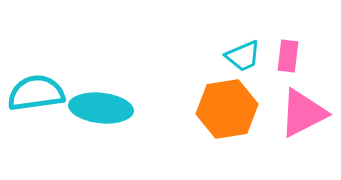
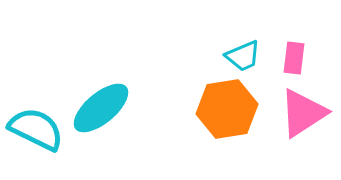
pink rectangle: moved 6 px right, 2 px down
cyan semicircle: moved 36 px down; rotated 34 degrees clockwise
cyan ellipse: rotated 46 degrees counterclockwise
pink triangle: rotated 6 degrees counterclockwise
